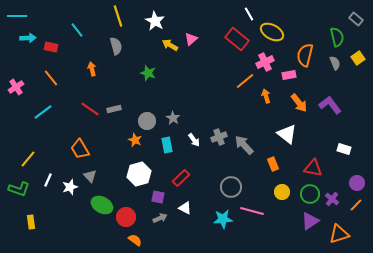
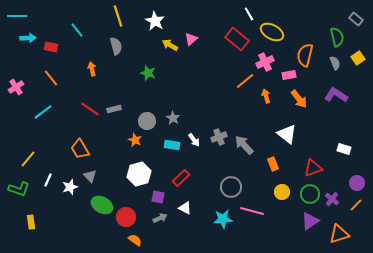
orange arrow at (299, 103): moved 4 px up
purple L-shape at (330, 105): moved 6 px right, 10 px up; rotated 20 degrees counterclockwise
cyan rectangle at (167, 145): moved 5 px right; rotated 70 degrees counterclockwise
red triangle at (313, 168): rotated 30 degrees counterclockwise
